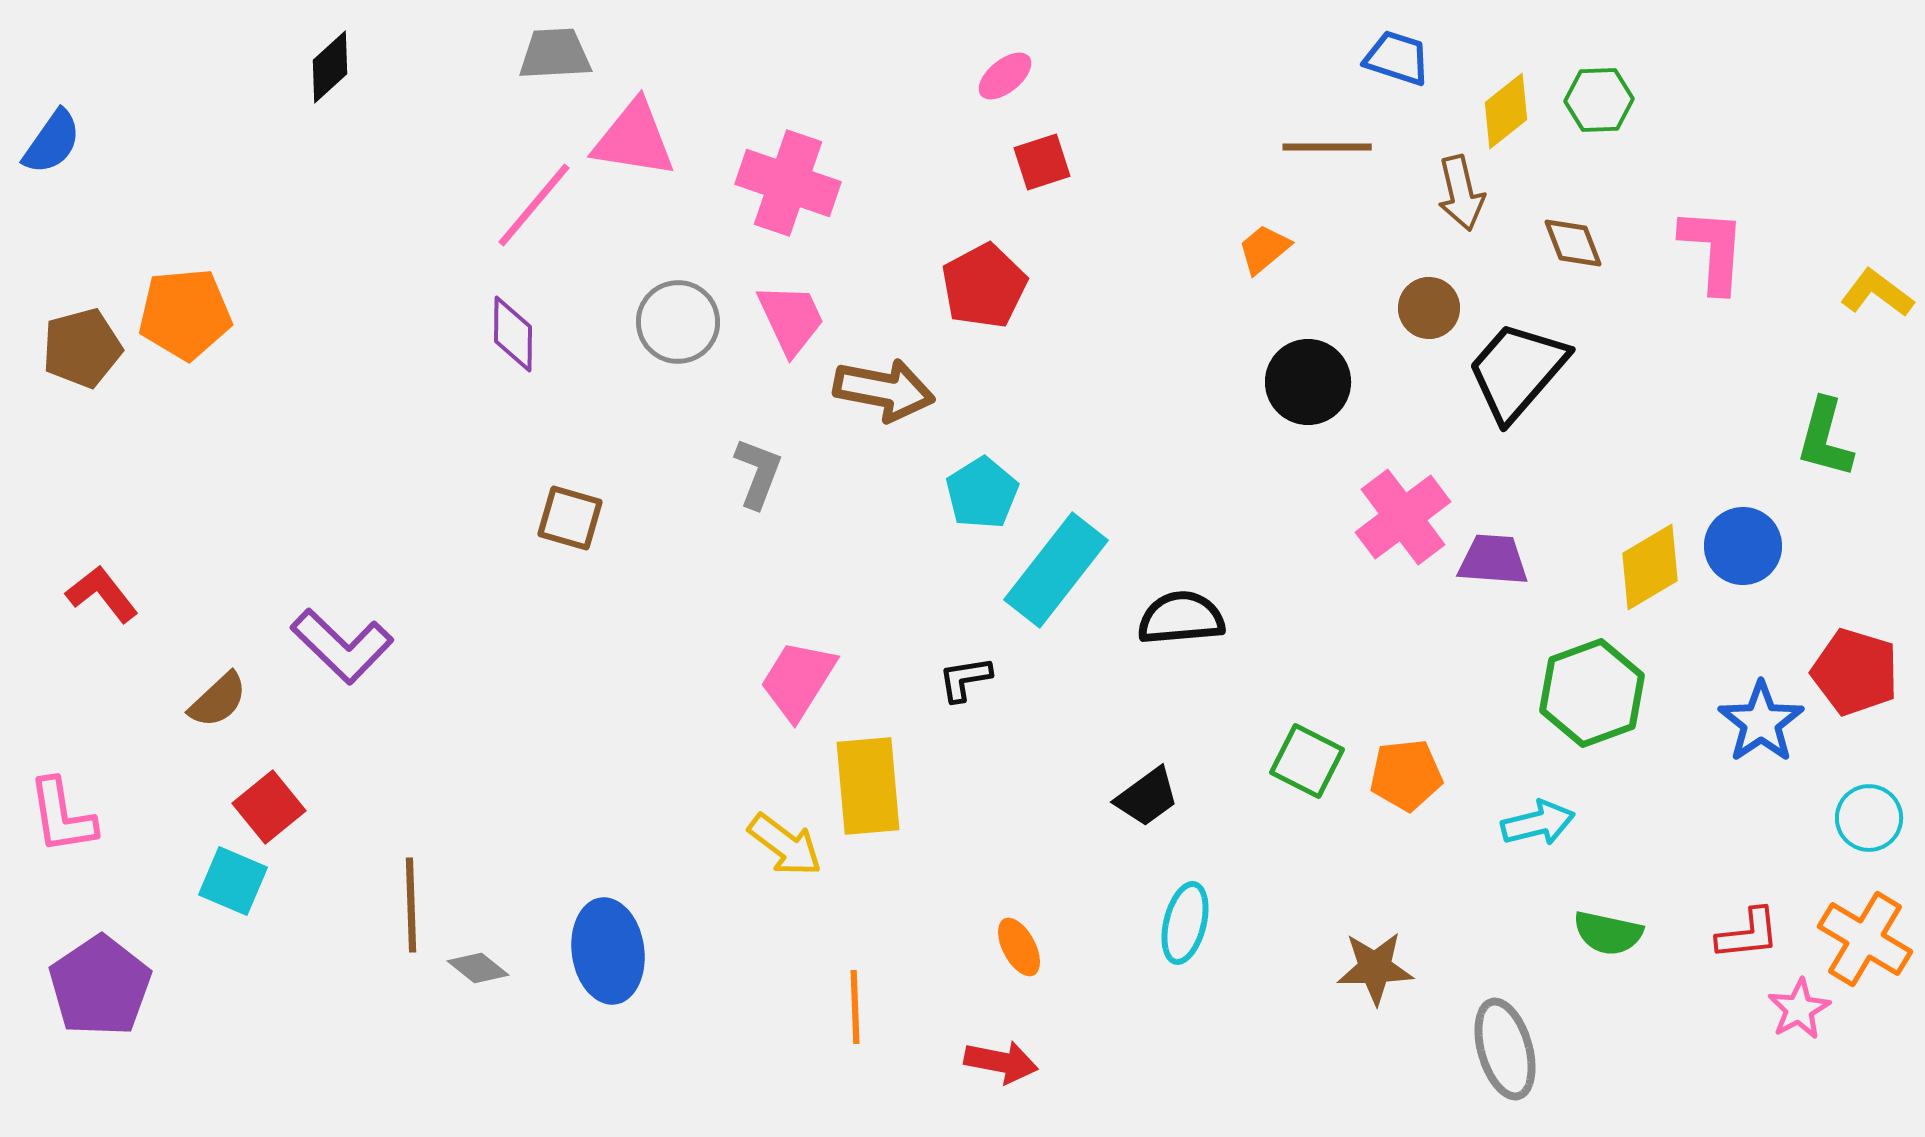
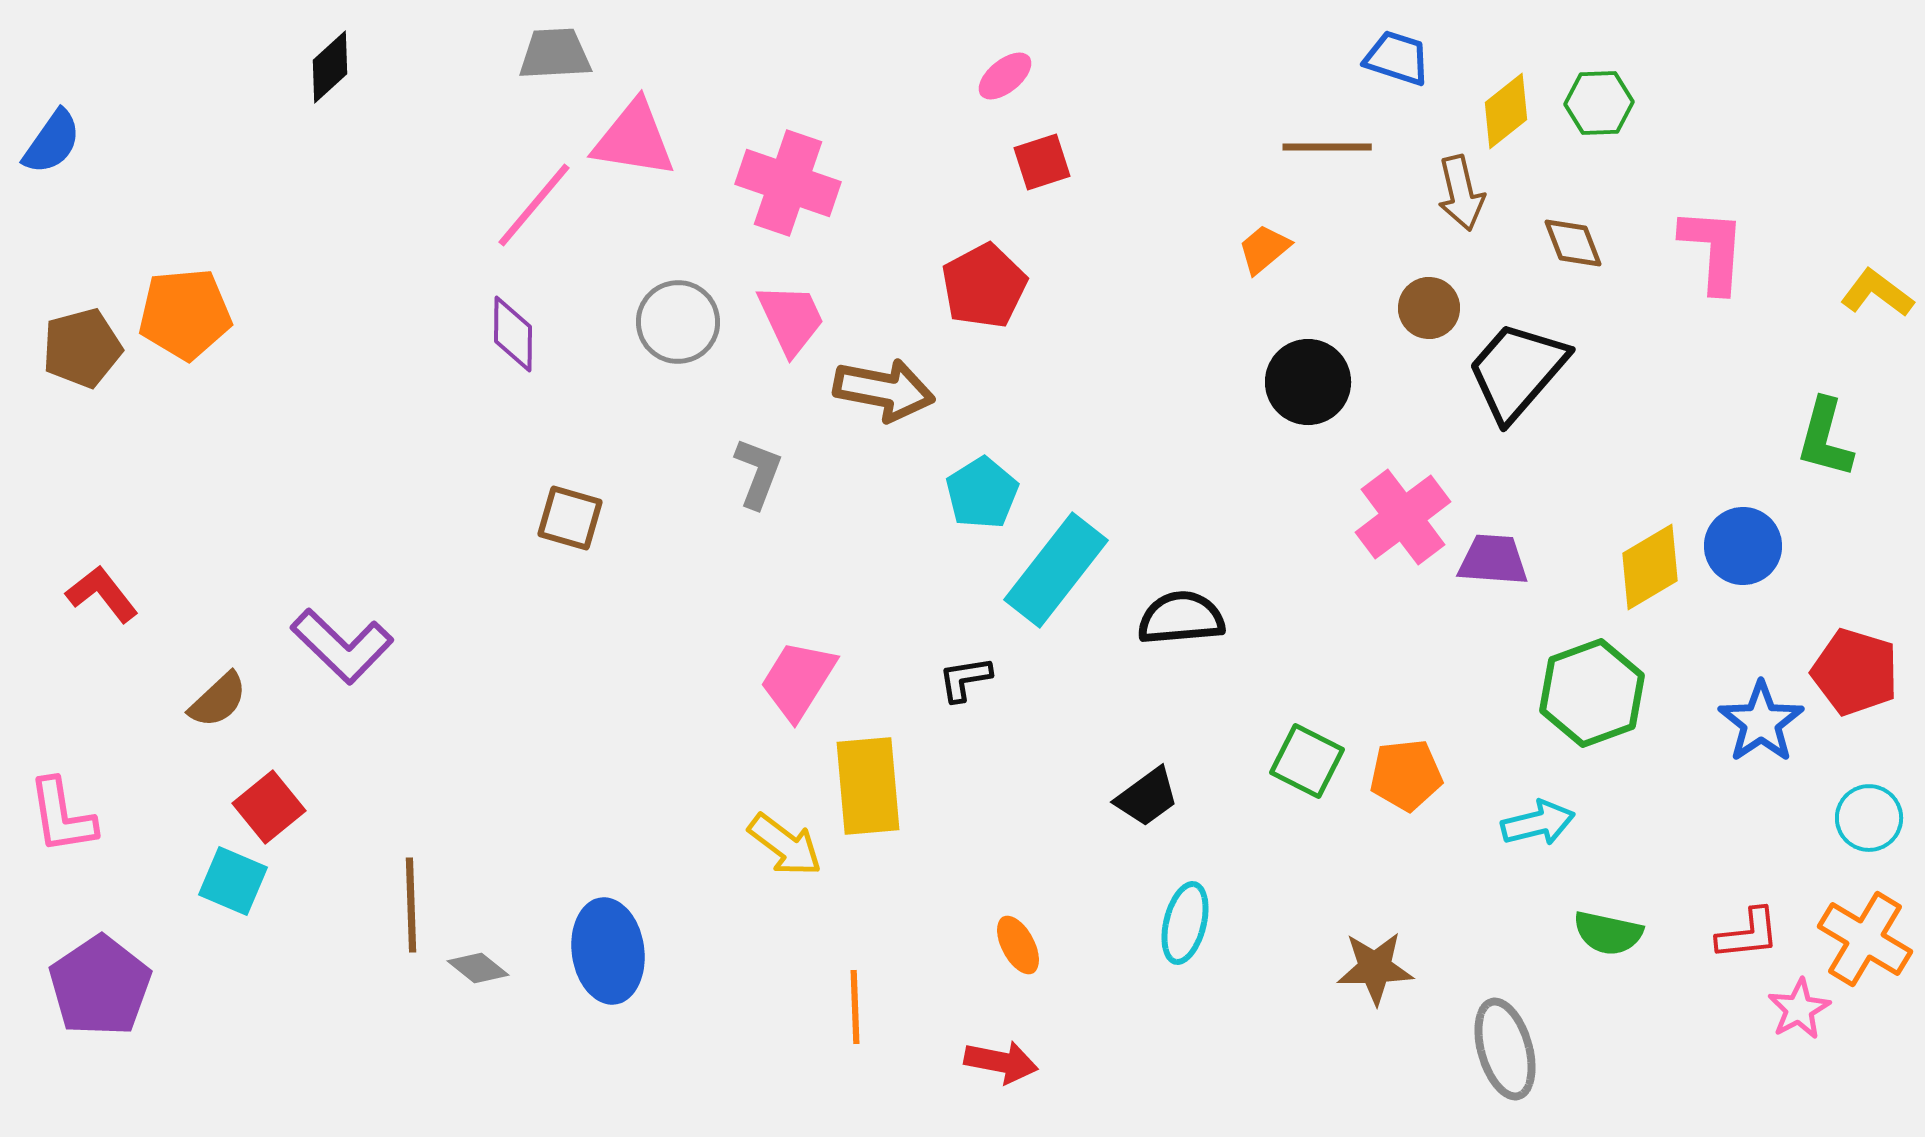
green hexagon at (1599, 100): moved 3 px down
orange ellipse at (1019, 947): moved 1 px left, 2 px up
